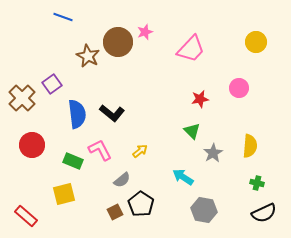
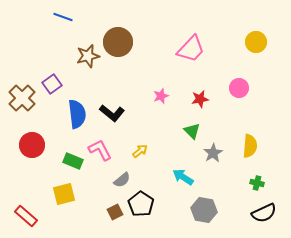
pink star: moved 16 px right, 64 px down
brown star: rotated 30 degrees clockwise
